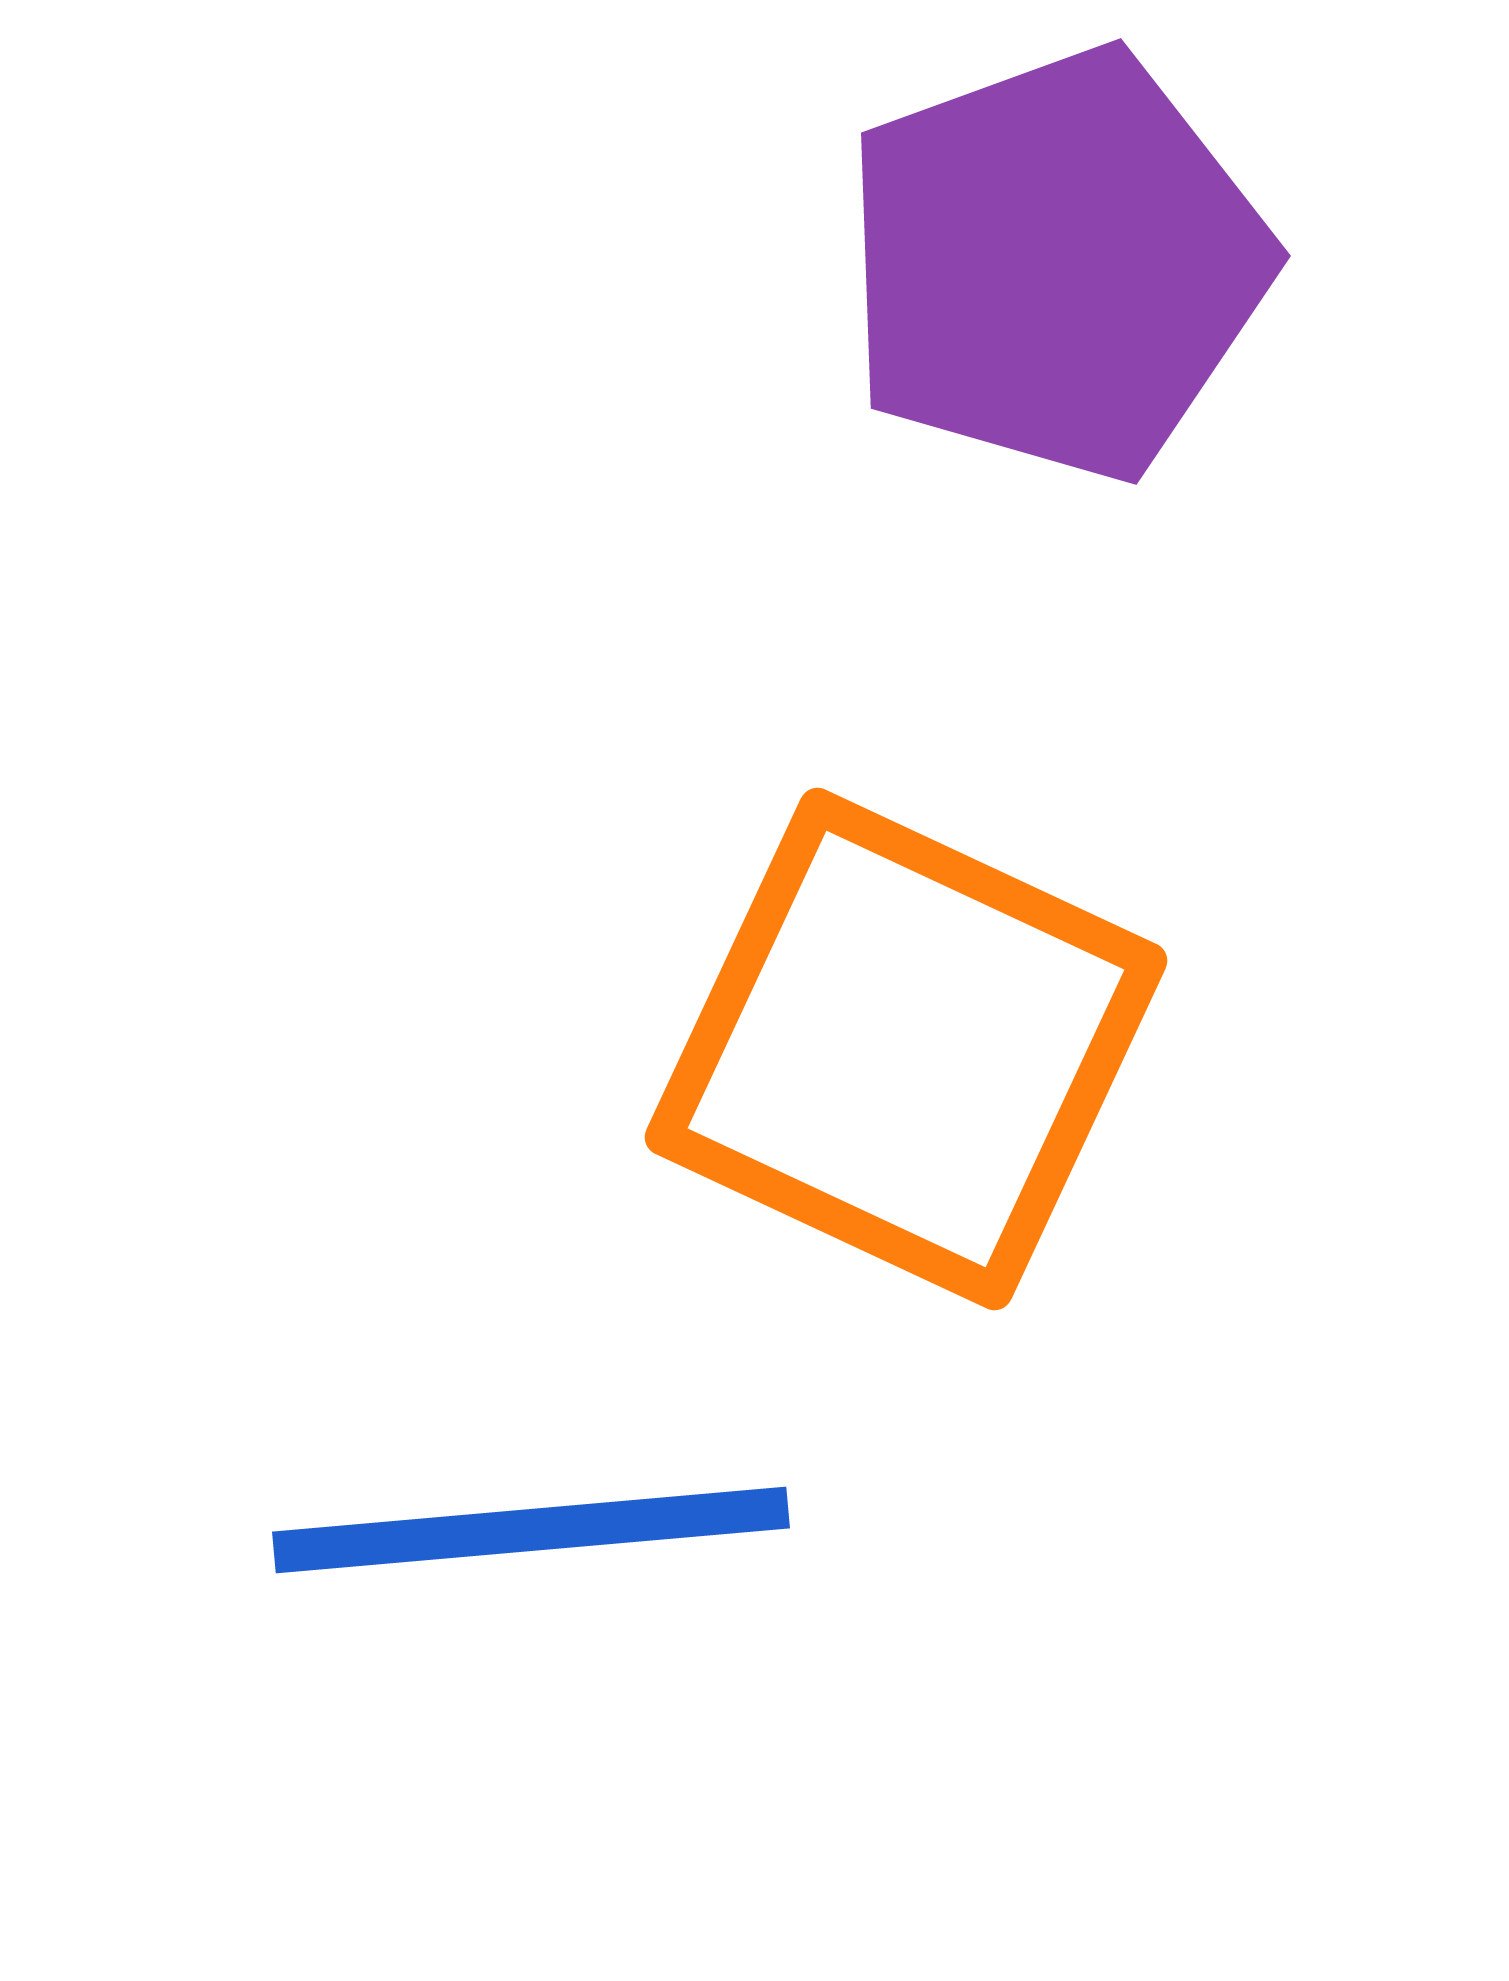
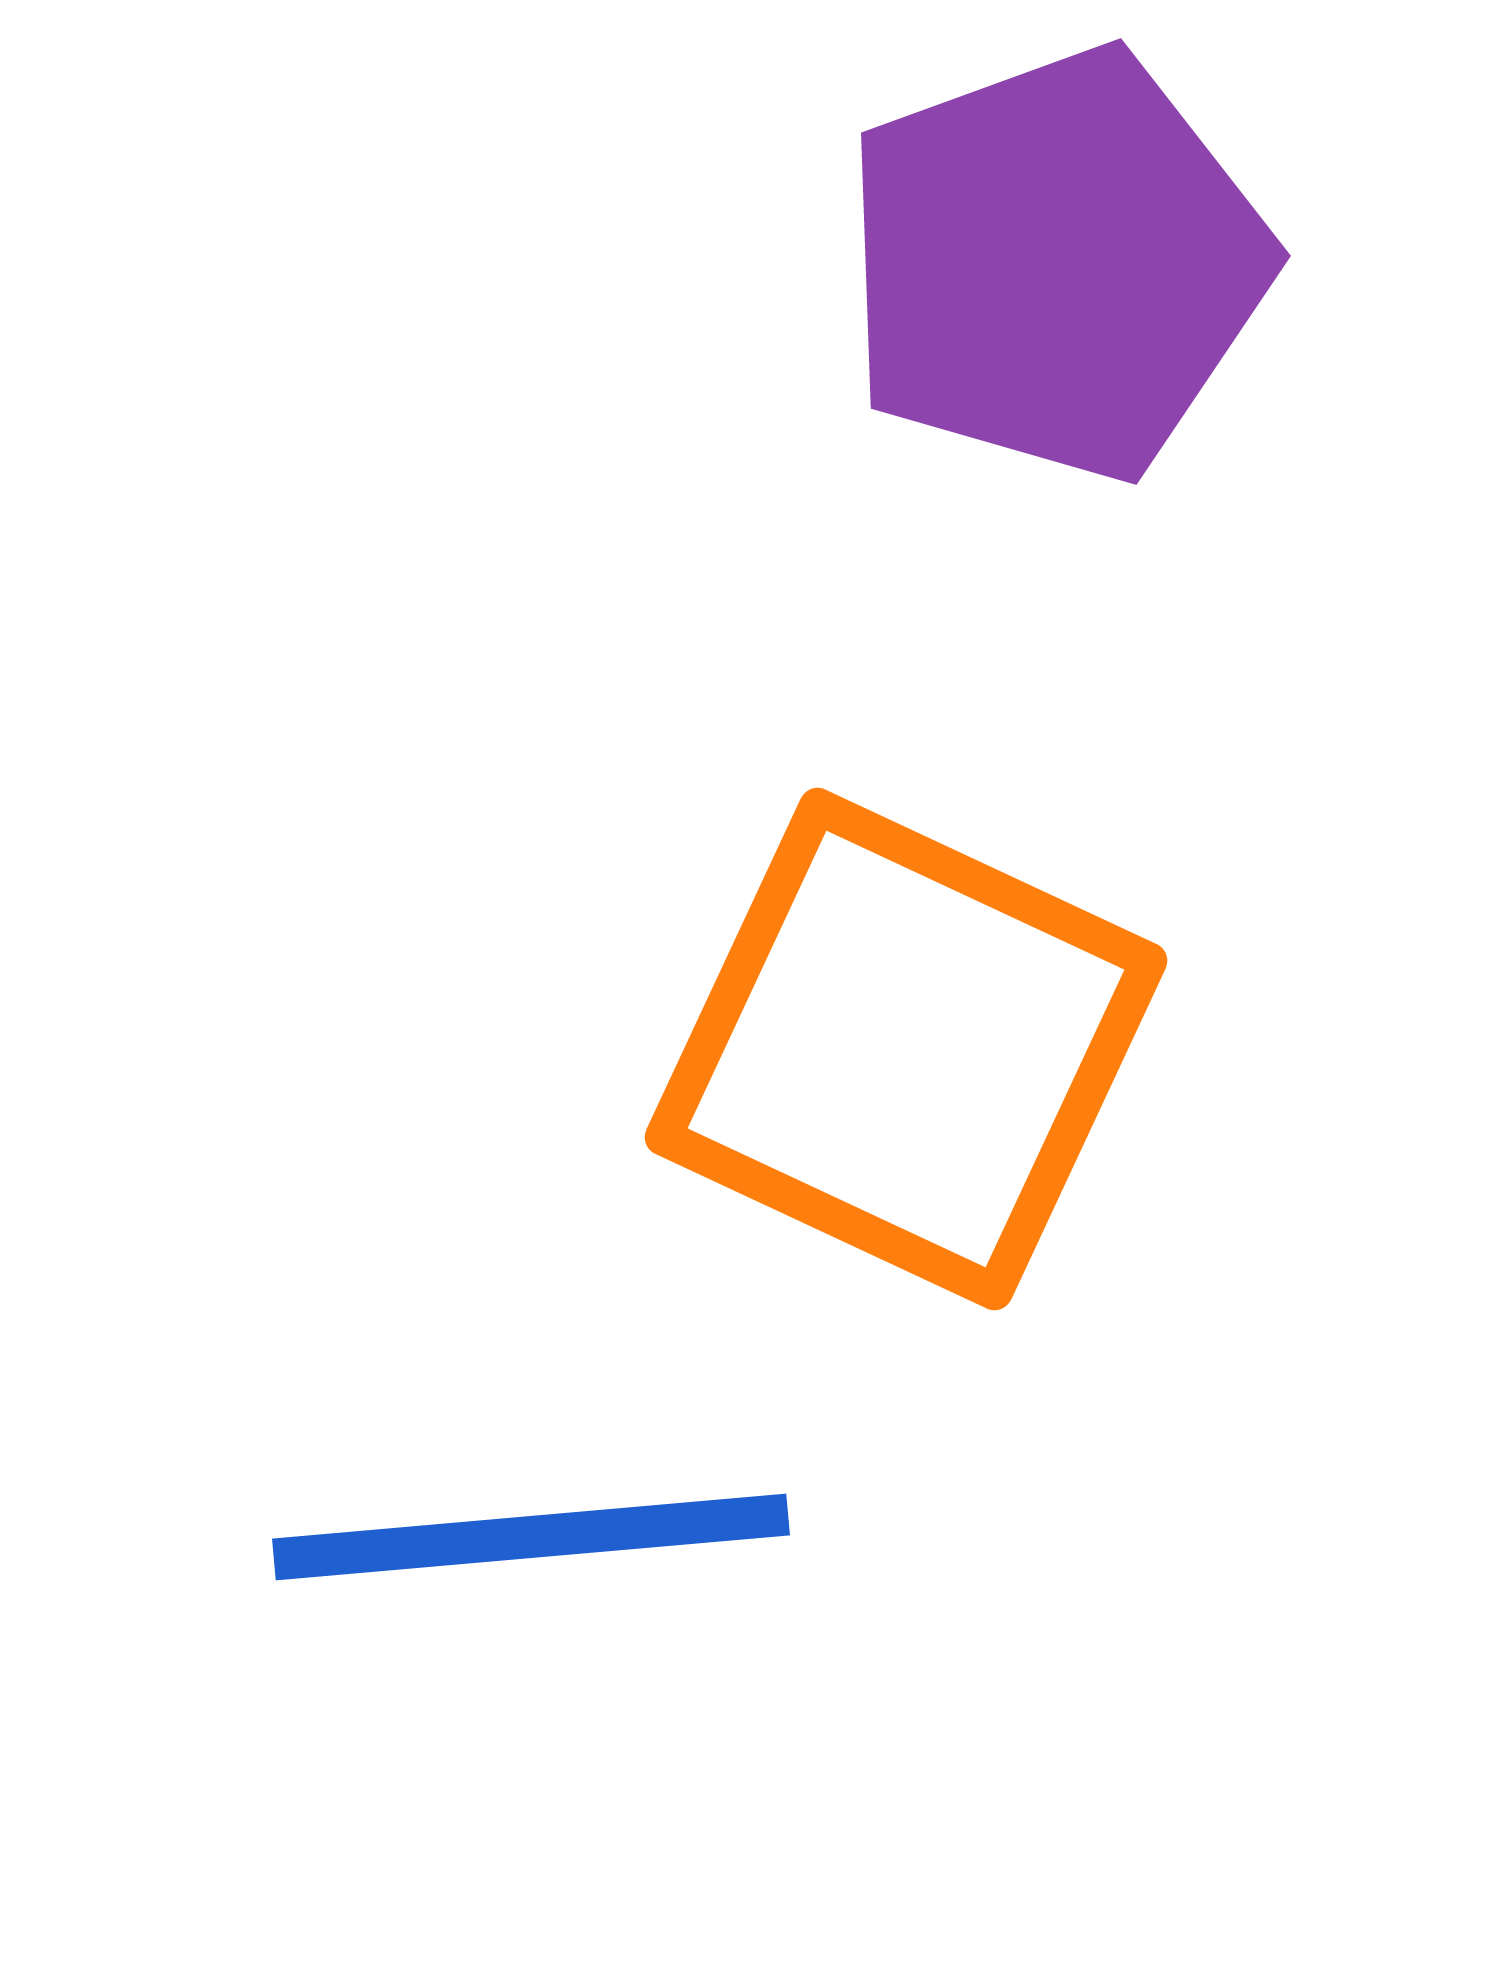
blue line: moved 7 px down
